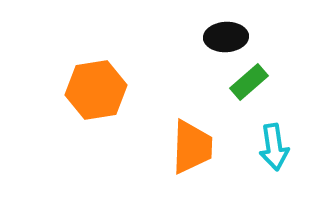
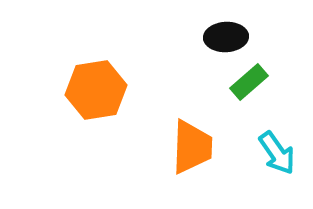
cyan arrow: moved 3 px right, 6 px down; rotated 27 degrees counterclockwise
